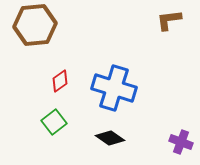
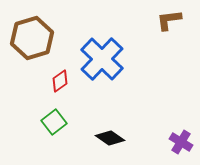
brown hexagon: moved 3 px left, 13 px down; rotated 12 degrees counterclockwise
blue cross: moved 12 px left, 29 px up; rotated 27 degrees clockwise
purple cross: rotated 10 degrees clockwise
